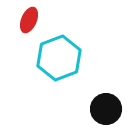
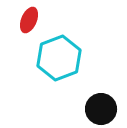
black circle: moved 5 px left
